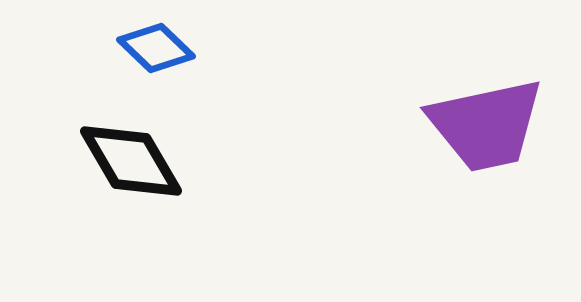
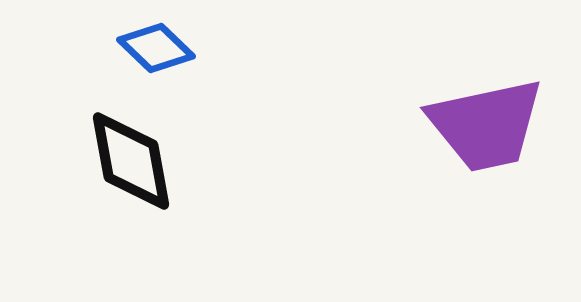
black diamond: rotated 20 degrees clockwise
